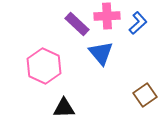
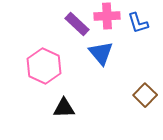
blue L-shape: rotated 115 degrees clockwise
brown square: rotated 10 degrees counterclockwise
